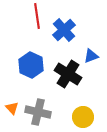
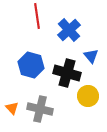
blue cross: moved 5 px right
blue triangle: rotated 49 degrees counterclockwise
blue hexagon: rotated 10 degrees counterclockwise
black cross: moved 1 px left, 1 px up; rotated 16 degrees counterclockwise
gray cross: moved 2 px right, 3 px up
yellow circle: moved 5 px right, 21 px up
